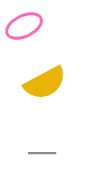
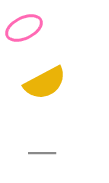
pink ellipse: moved 2 px down
